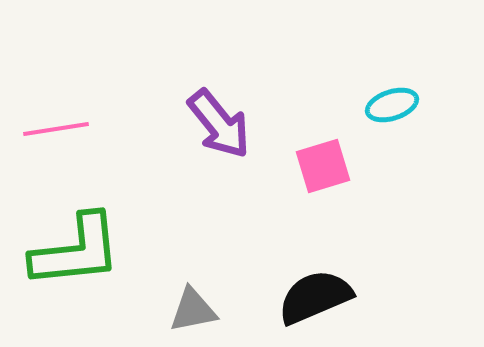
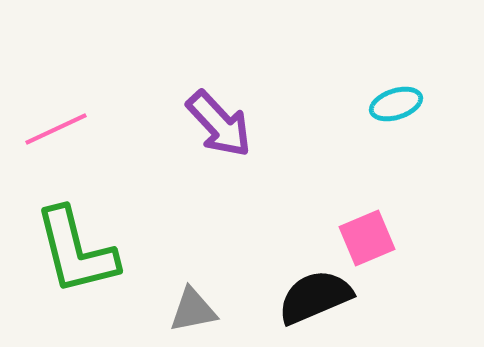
cyan ellipse: moved 4 px right, 1 px up
purple arrow: rotated 4 degrees counterclockwise
pink line: rotated 16 degrees counterclockwise
pink square: moved 44 px right, 72 px down; rotated 6 degrees counterclockwise
green L-shape: rotated 82 degrees clockwise
